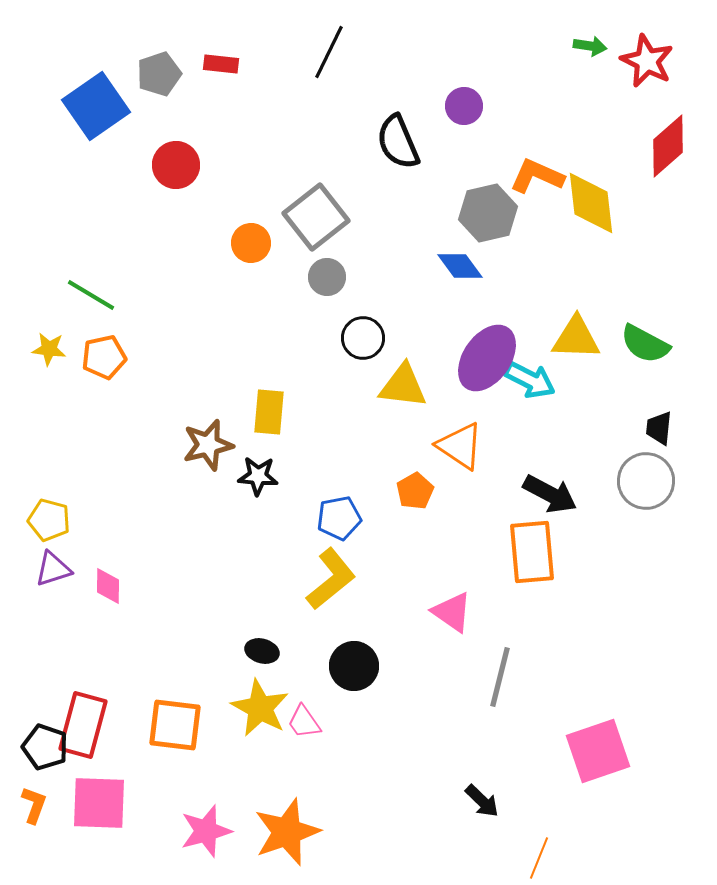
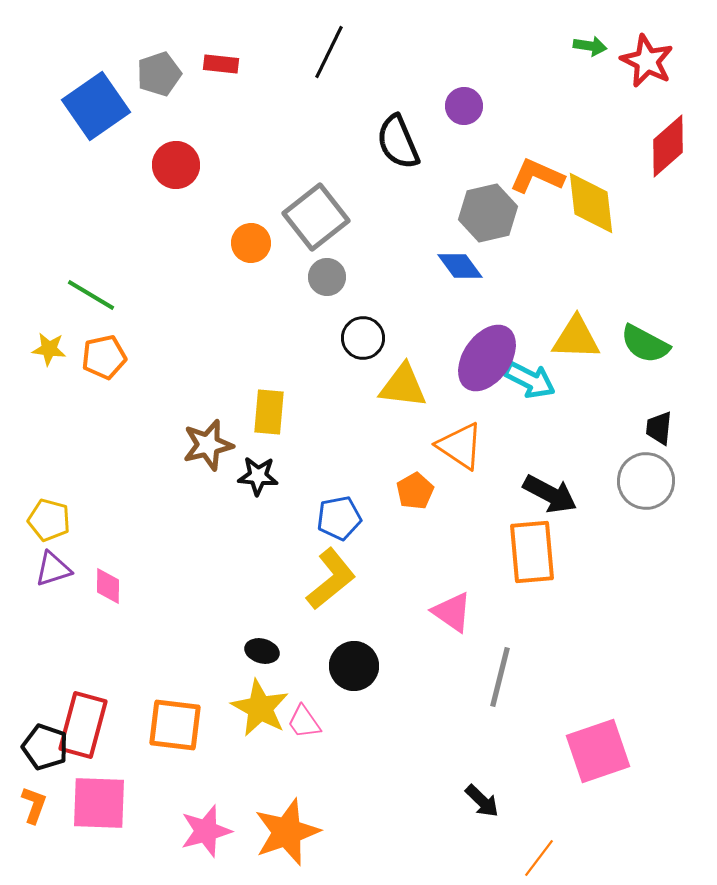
orange line at (539, 858): rotated 15 degrees clockwise
